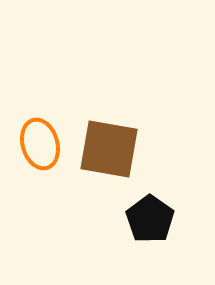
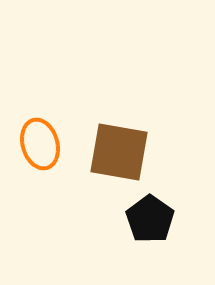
brown square: moved 10 px right, 3 px down
